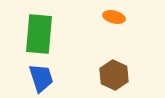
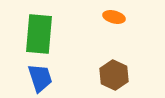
blue trapezoid: moved 1 px left
